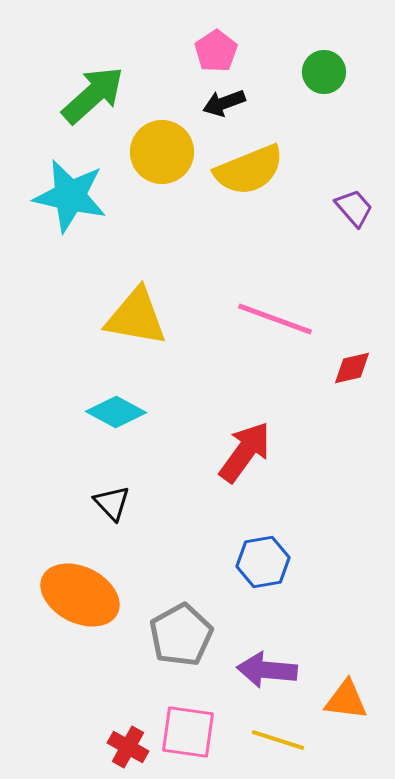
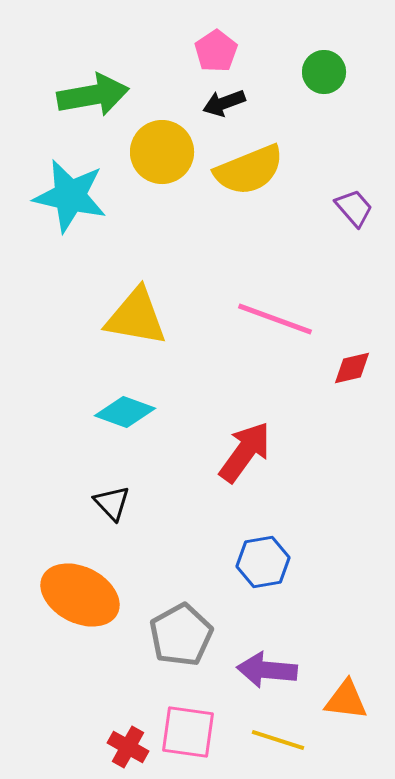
green arrow: rotated 32 degrees clockwise
cyan diamond: moved 9 px right; rotated 8 degrees counterclockwise
